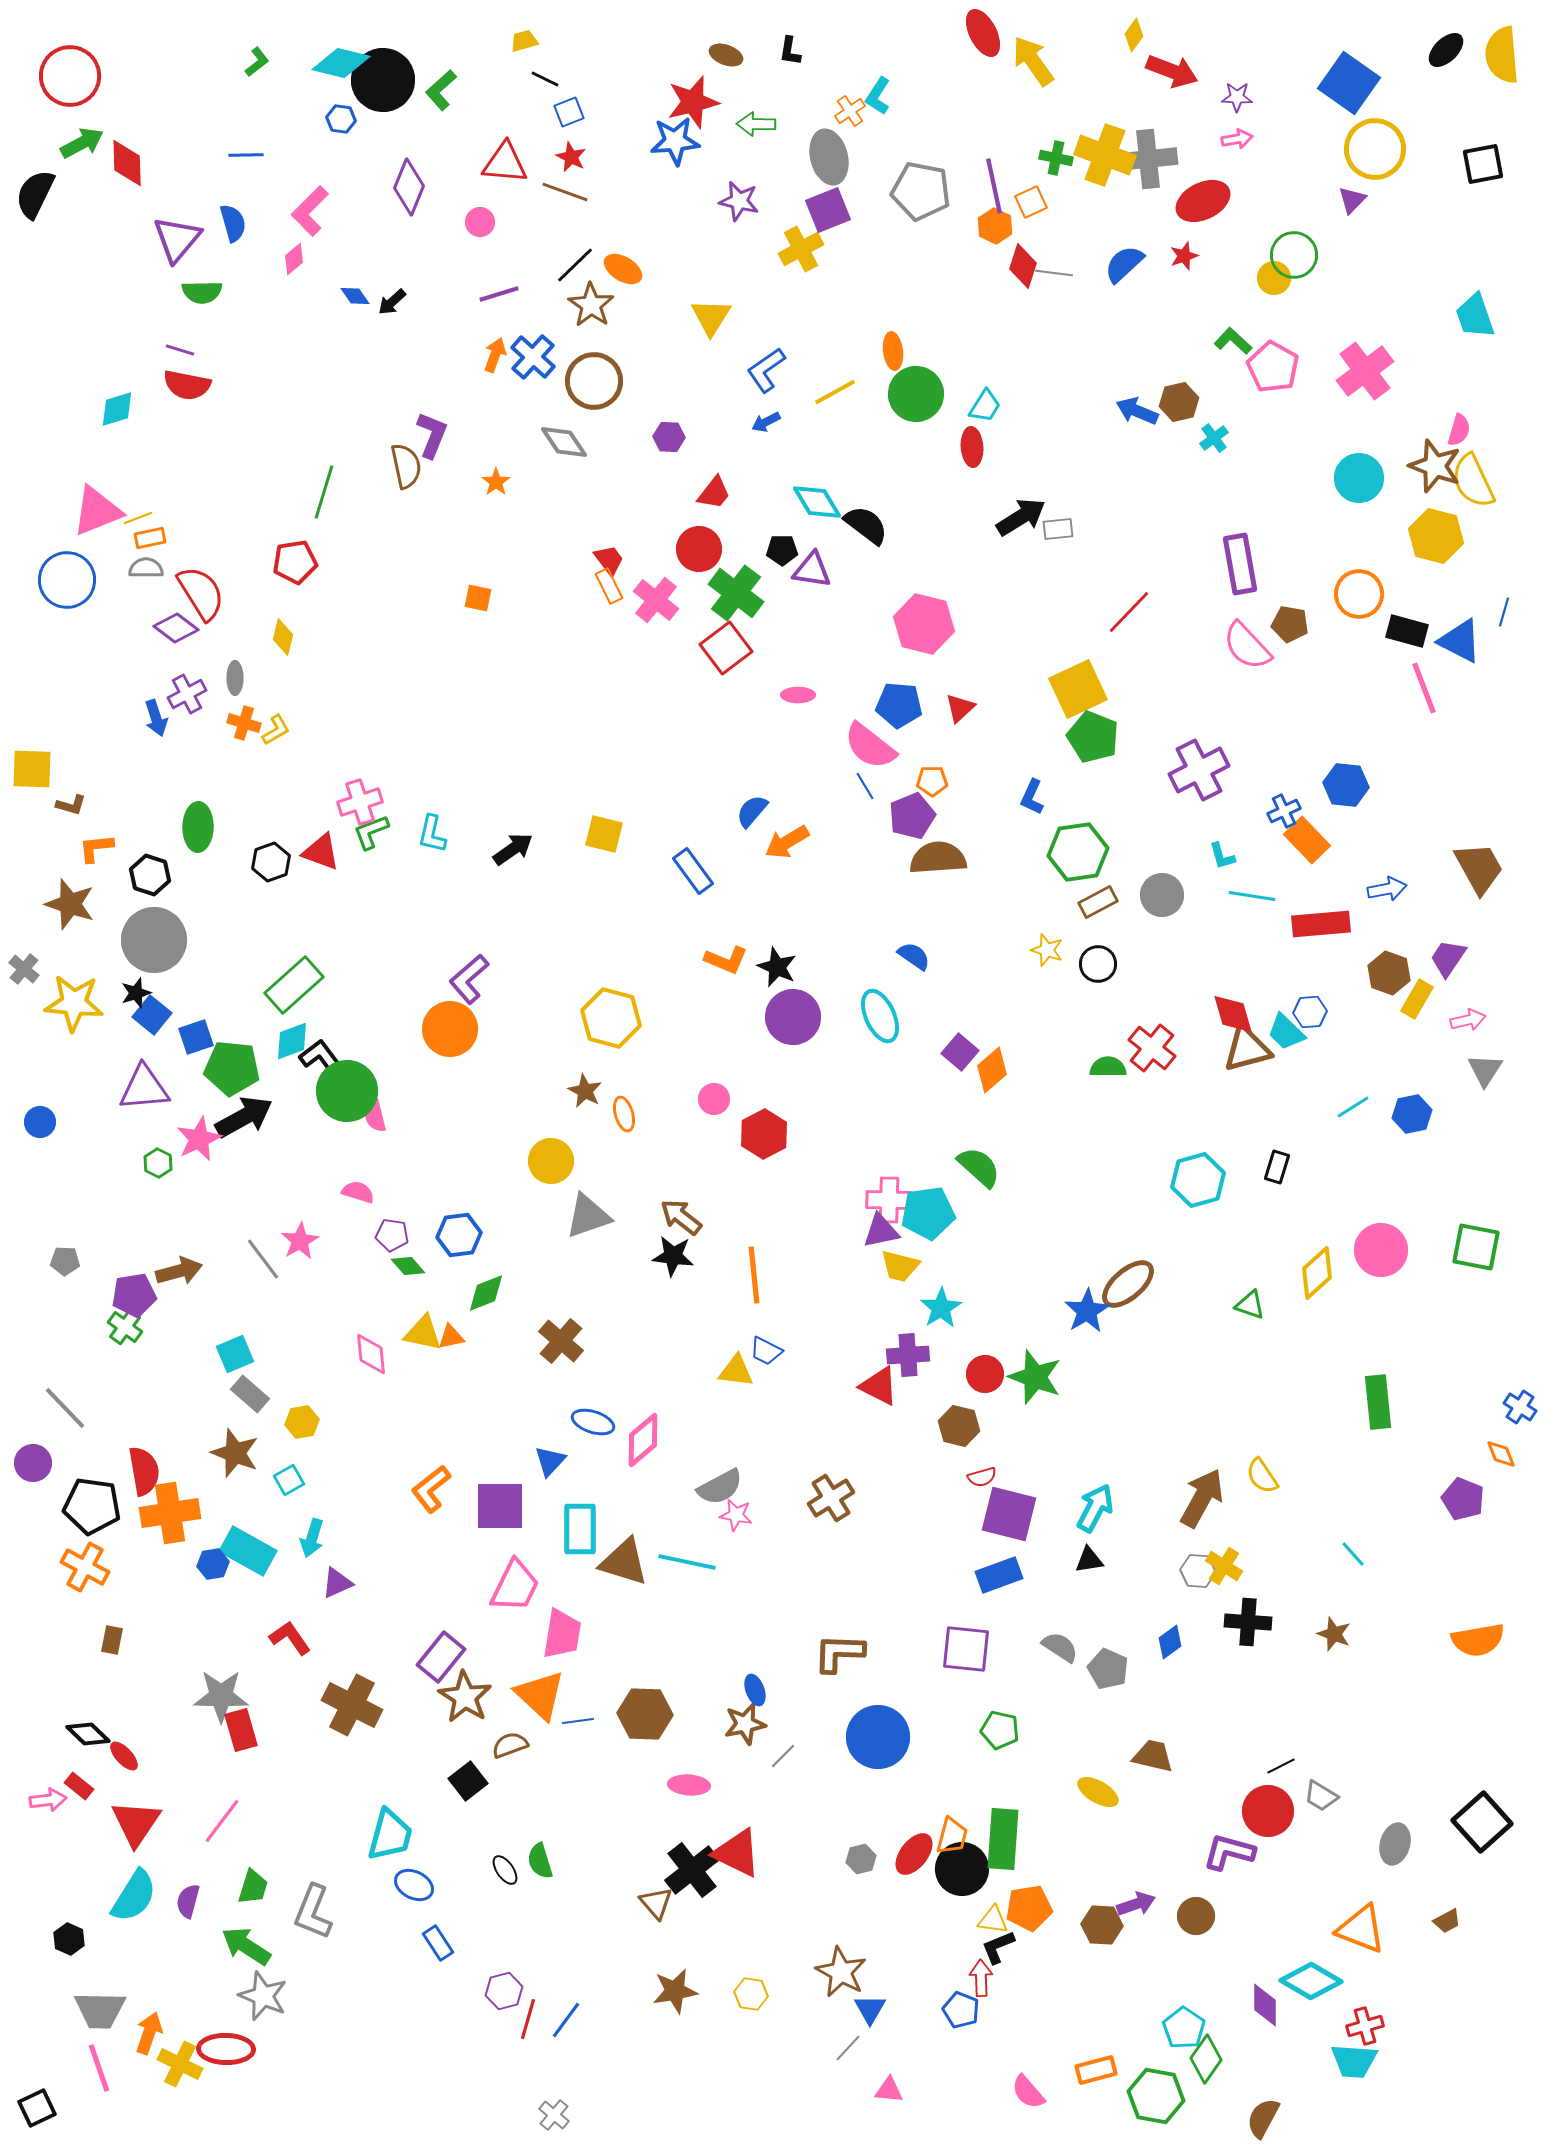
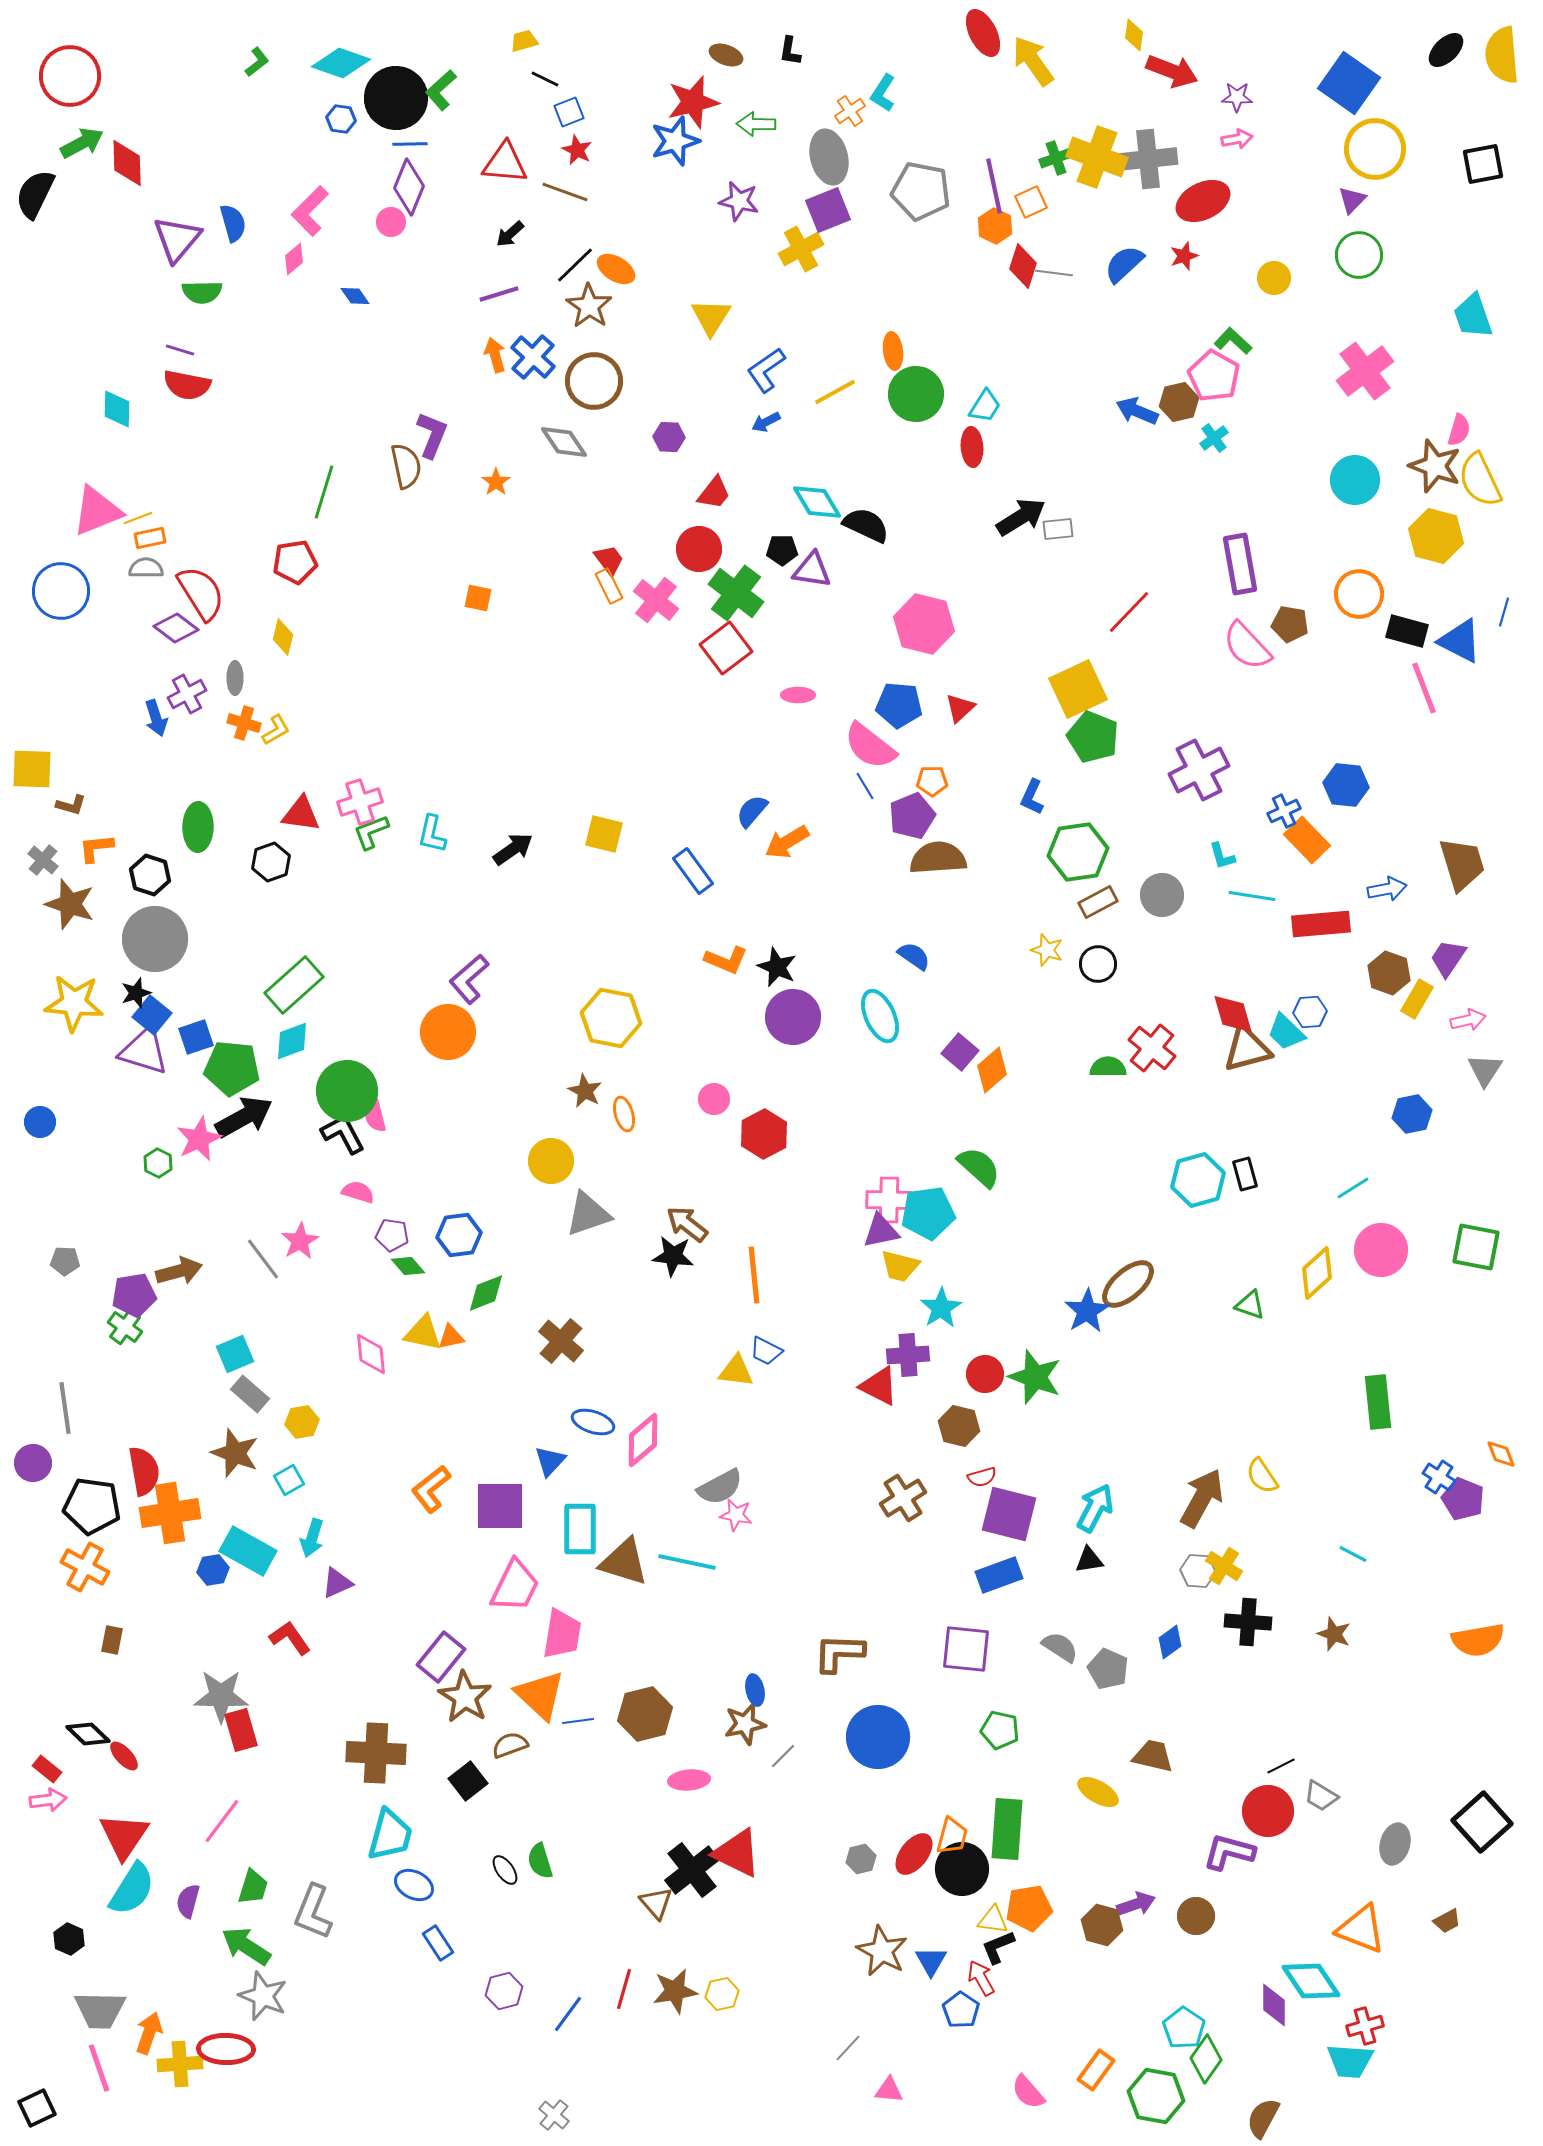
yellow diamond at (1134, 35): rotated 28 degrees counterclockwise
cyan diamond at (341, 63): rotated 6 degrees clockwise
black circle at (383, 80): moved 13 px right, 18 px down
cyan L-shape at (878, 96): moved 5 px right, 3 px up
blue star at (675, 141): rotated 12 degrees counterclockwise
blue line at (246, 155): moved 164 px right, 11 px up
yellow cross at (1105, 155): moved 8 px left, 2 px down
red star at (571, 157): moved 6 px right, 7 px up
green cross at (1056, 158): rotated 32 degrees counterclockwise
pink circle at (480, 222): moved 89 px left
green circle at (1294, 255): moved 65 px right
orange ellipse at (623, 269): moved 7 px left
black arrow at (392, 302): moved 118 px right, 68 px up
brown star at (591, 305): moved 2 px left, 1 px down
cyan trapezoid at (1475, 316): moved 2 px left
orange arrow at (495, 355): rotated 36 degrees counterclockwise
pink pentagon at (1273, 367): moved 59 px left, 9 px down
cyan diamond at (117, 409): rotated 72 degrees counterclockwise
cyan circle at (1359, 478): moved 4 px left, 2 px down
yellow semicircle at (1473, 481): moved 7 px right, 1 px up
black semicircle at (866, 525): rotated 12 degrees counterclockwise
blue circle at (67, 580): moved 6 px left, 11 px down
red triangle at (321, 852): moved 20 px left, 38 px up; rotated 12 degrees counterclockwise
brown trapezoid at (1479, 868): moved 17 px left, 4 px up; rotated 12 degrees clockwise
gray circle at (154, 940): moved 1 px right, 1 px up
gray cross at (24, 969): moved 19 px right, 109 px up
yellow hexagon at (611, 1018): rotated 4 degrees counterclockwise
orange circle at (450, 1029): moved 2 px left, 3 px down
black L-shape at (322, 1058): moved 21 px right, 76 px down; rotated 9 degrees clockwise
purple triangle at (144, 1088): moved 37 px up; rotated 22 degrees clockwise
cyan line at (1353, 1107): moved 81 px down
black rectangle at (1277, 1167): moved 32 px left, 7 px down; rotated 32 degrees counterclockwise
gray triangle at (588, 1216): moved 2 px up
brown arrow at (681, 1217): moved 6 px right, 7 px down
blue cross at (1520, 1407): moved 81 px left, 70 px down
gray line at (65, 1408): rotated 36 degrees clockwise
brown cross at (831, 1498): moved 72 px right
cyan line at (1353, 1554): rotated 20 degrees counterclockwise
blue hexagon at (213, 1564): moved 6 px down
blue ellipse at (755, 1690): rotated 8 degrees clockwise
brown cross at (352, 1705): moved 24 px right, 48 px down; rotated 24 degrees counterclockwise
brown hexagon at (645, 1714): rotated 16 degrees counterclockwise
pink ellipse at (689, 1785): moved 5 px up; rotated 9 degrees counterclockwise
red rectangle at (79, 1786): moved 32 px left, 17 px up
red triangle at (136, 1823): moved 12 px left, 13 px down
green rectangle at (1003, 1839): moved 4 px right, 10 px up
cyan semicircle at (134, 1896): moved 2 px left, 7 px up
brown hexagon at (1102, 1925): rotated 12 degrees clockwise
brown star at (841, 1972): moved 41 px right, 21 px up
red arrow at (981, 1978): rotated 27 degrees counterclockwise
cyan diamond at (1311, 1981): rotated 26 degrees clockwise
yellow hexagon at (751, 1994): moved 29 px left; rotated 20 degrees counterclockwise
purple diamond at (1265, 2005): moved 9 px right
blue triangle at (870, 2009): moved 61 px right, 48 px up
blue pentagon at (961, 2010): rotated 12 degrees clockwise
red line at (528, 2019): moved 96 px right, 30 px up
blue line at (566, 2020): moved 2 px right, 6 px up
cyan trapezoid at (1354, 2061): moved 4 px left
yellow cross at (180, 2064): rotated 30 degrees counterclockwise
orange rectangle at (1096, 2070): rotated 39 degrees counterclockwise
